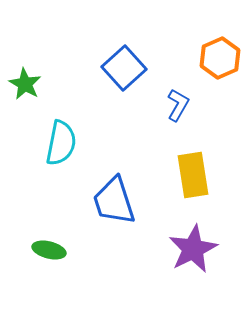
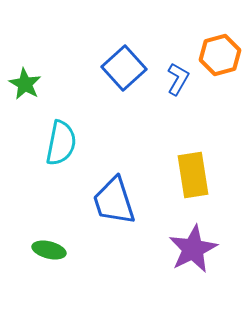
orange hexagon: moved 3 px up; rotated 9 degrees clockwise
blue L-shape: moved 26 px up
